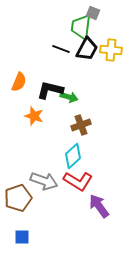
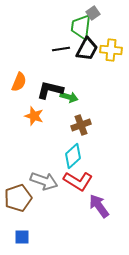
gray square: rotated 32 degrees clockwise
black line: rotated 30 degrees counterclockwise
